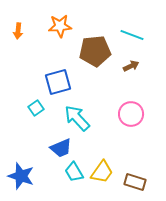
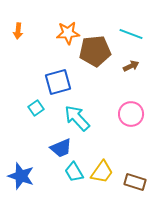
orange star: moved 8 px right, 7 px down
cyan line: moved 1 px left, 1 px up
